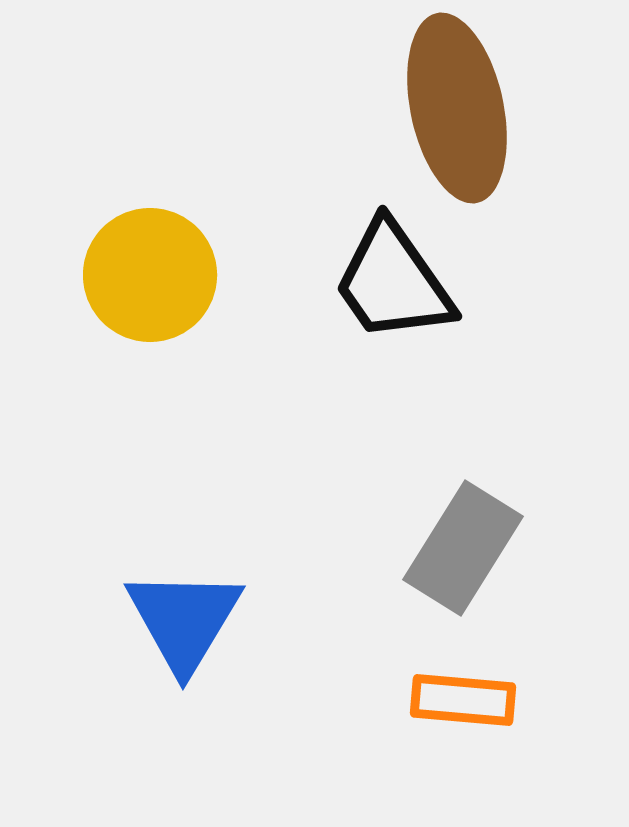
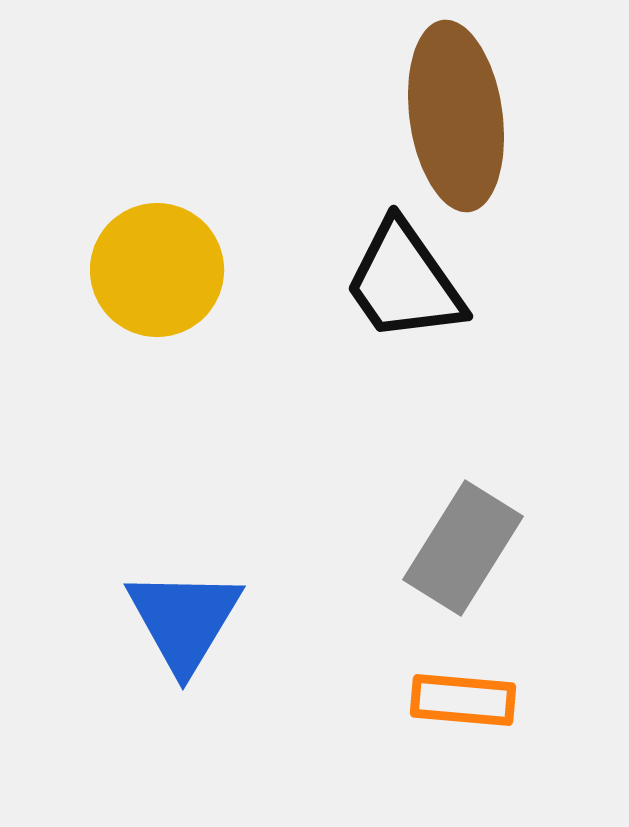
brown ellipse: moved 1 px left, 8 px down; rotated 4 degrees clockwise
yellow circle: moved 7 px right, 5 px up
black trapezoid: moved 11 px right
